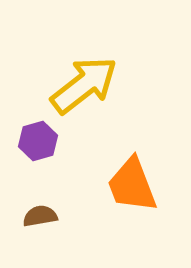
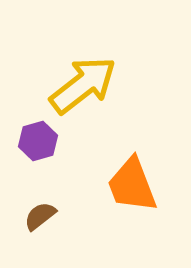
yellow arrow: moved 1 px left
brown semicircle: rotated 28 degrees counterclockwise
